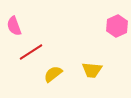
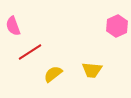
pink semicircle: moved 1 px left
red line: moved 1 px left
